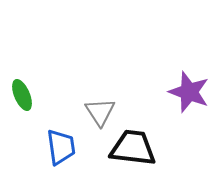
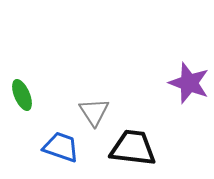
purple star: moved 9 px up
gray triangle: moved 6 px left
blue trapezoid: rotated 63 degrees counterclockwise
